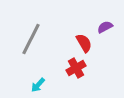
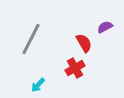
red cross: moved 1 px left
